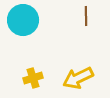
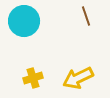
brown line: rotated 18 degrees counterclockwise
cyan circle: moved 1 px right, 1 px down
